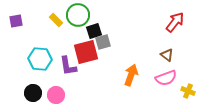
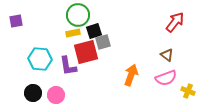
yellow rectangle: moved 17 px right, 13 px down; rotated 56 degrees counterclockwise
